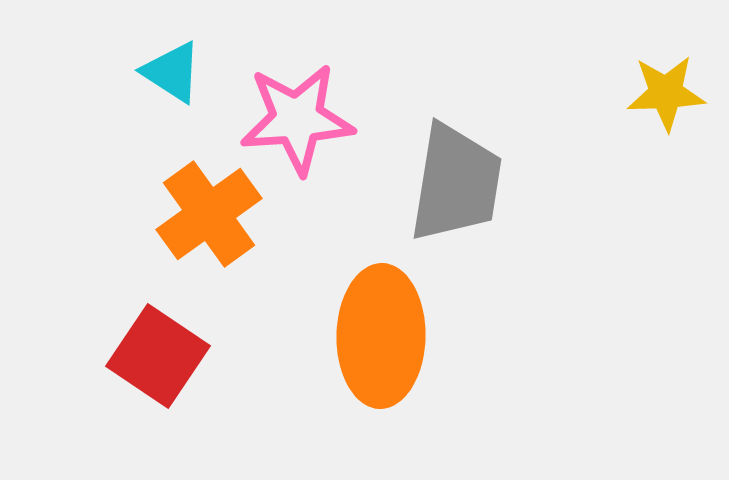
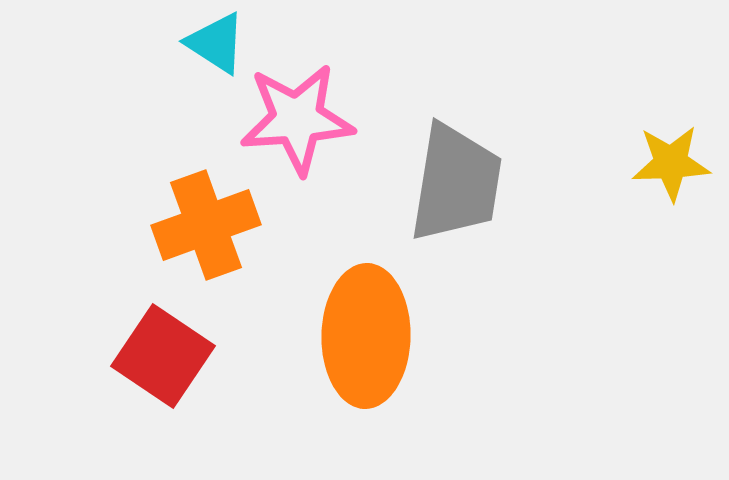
cyan triangle: moved 44 px right, 29 px up
yellow star: moved 5 px right, 70 px down
orange cross: moved 3 px left, 11 px down; rotated 16 degrees clockwise
orange ellipse: moved 15 px left
red square: moved 5 px right
